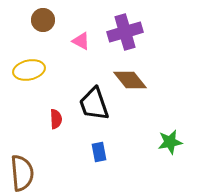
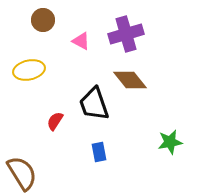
purple cross: moved 1 px right, 2 px down
red semicircle: moved 1 px left, 2 px down; rotated 144 degrees counterclockwise
brown semicircle: rotated 27 degrees counterclockwise
